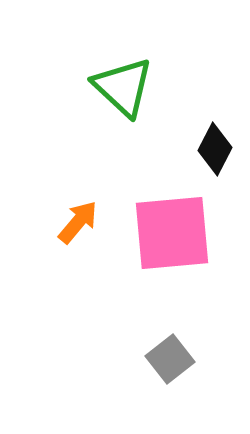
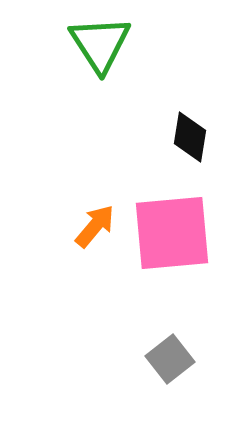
green triangle: moved 23 px left, 43 px up; rotated 14 degrees clockwise
black diamond: moved 25 px left, 12 px up; rotated 18 degrees counterclockwise
orange arrow: moved 17 px right, 4 px down
